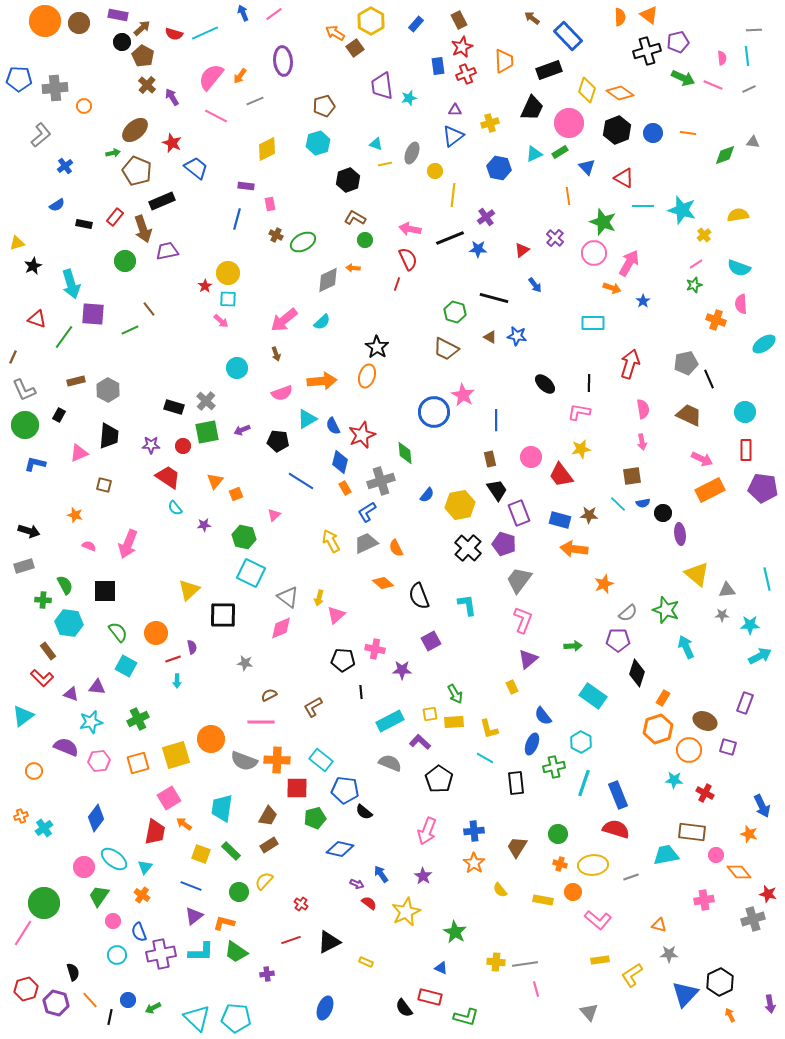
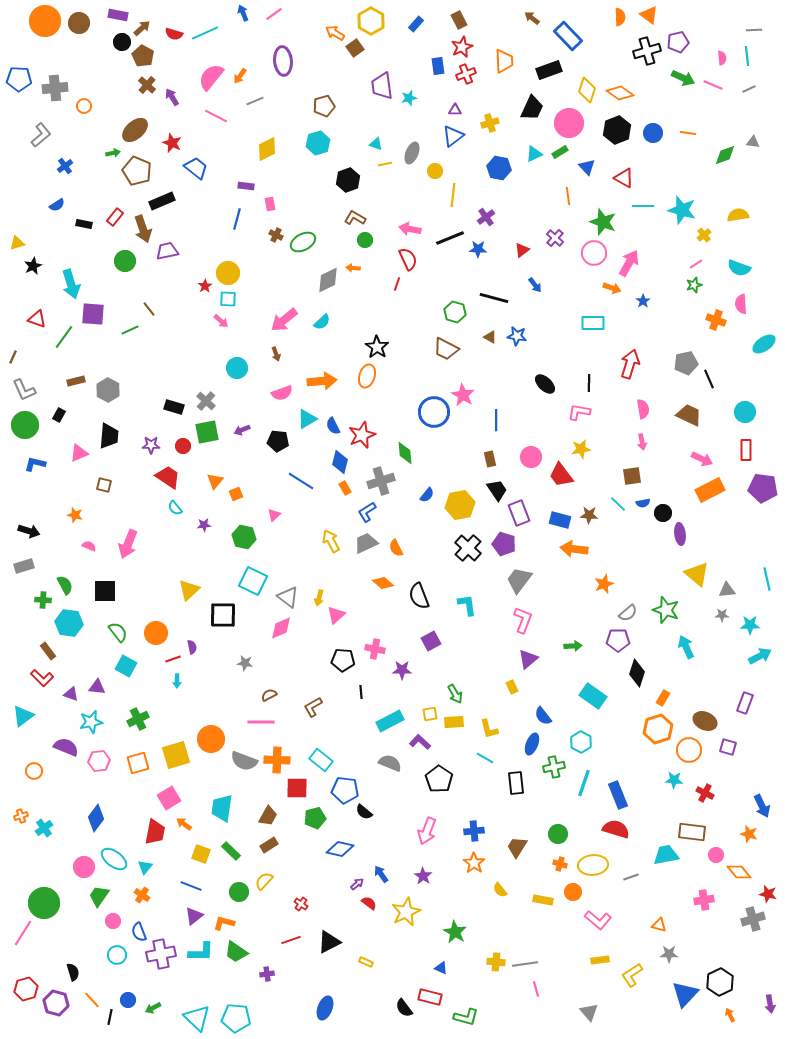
cyan square at (251, 573): moved 2 px right, 8 px down
purple arrow at (357, 884): rotated 64 degrees counterclockwise
orange line at (90, 1000): moved 2 px right
